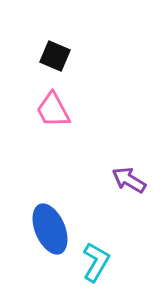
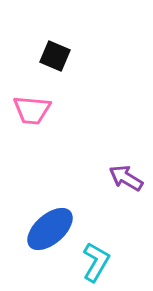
pink trapezoid: moved 21 px left; rotated 57 degrees counterclockwise
purple arrow: moved 3 px left, 2 px up
blue ellipse: rotated 72 degrees clockwise
